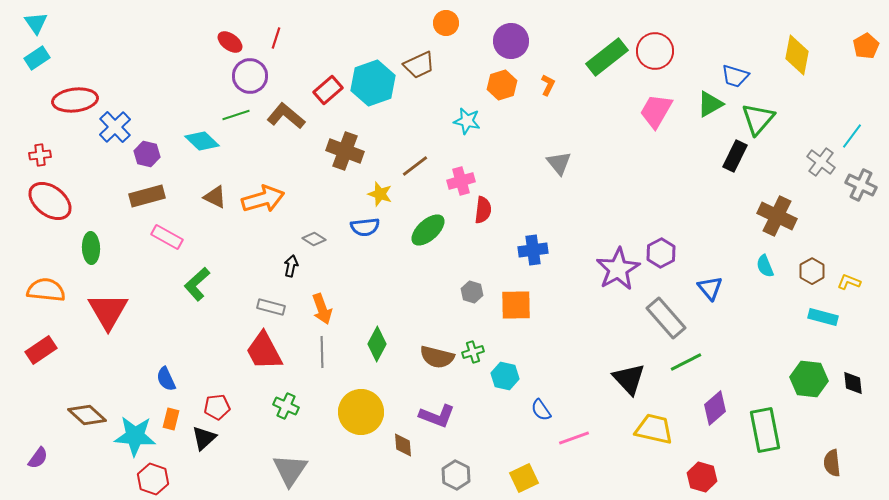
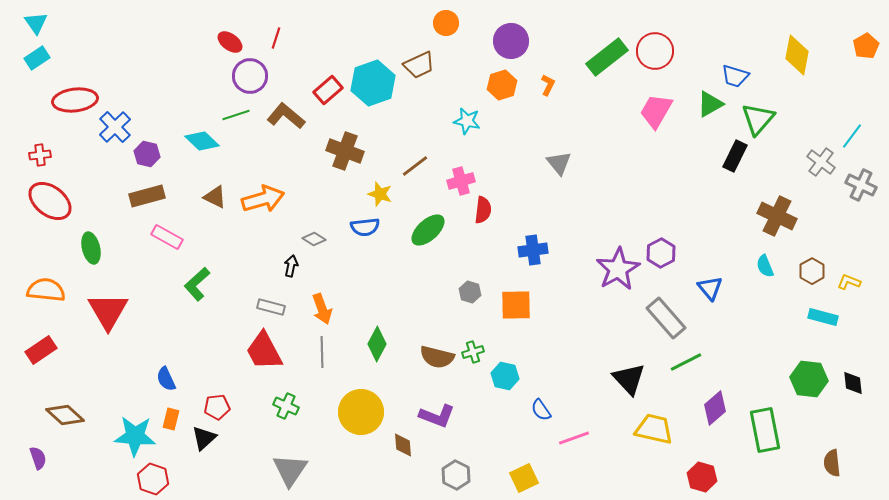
green ellipse at (91, 248): rotated 12 degrees counterclockwise
gray hexagon at (472, 292): moved 2 px left
brown diamond at (87, 415): moved 22 px left
purple semicircle at (38, 458): rotated 55 degrees counterclockwise
